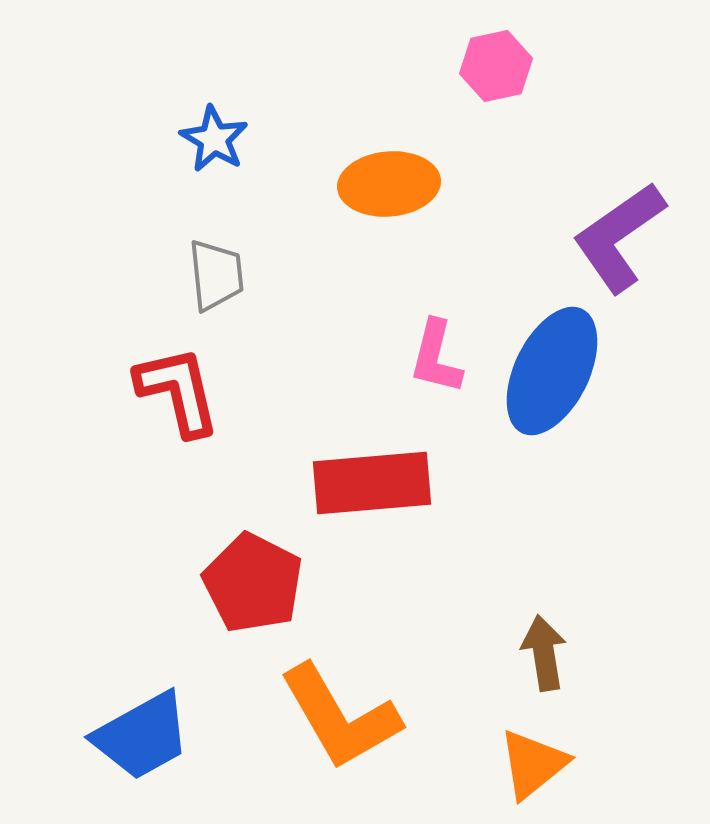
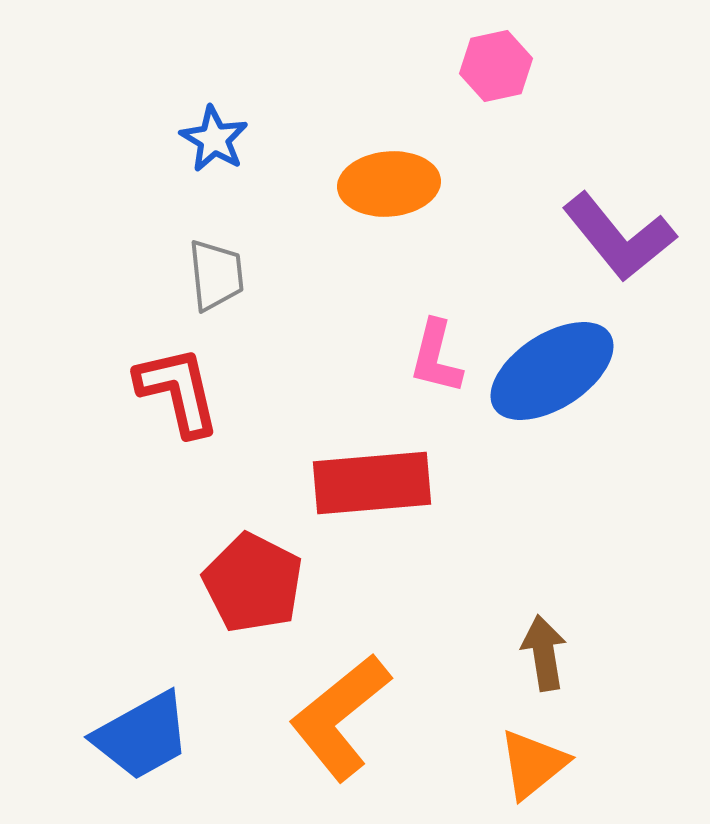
purple L-shape: rotated 94 degrees counterclockwise
blue ellipse: rotated 31 degrees clockwise
orange L-shape: rotated 81 degrees clockwise
